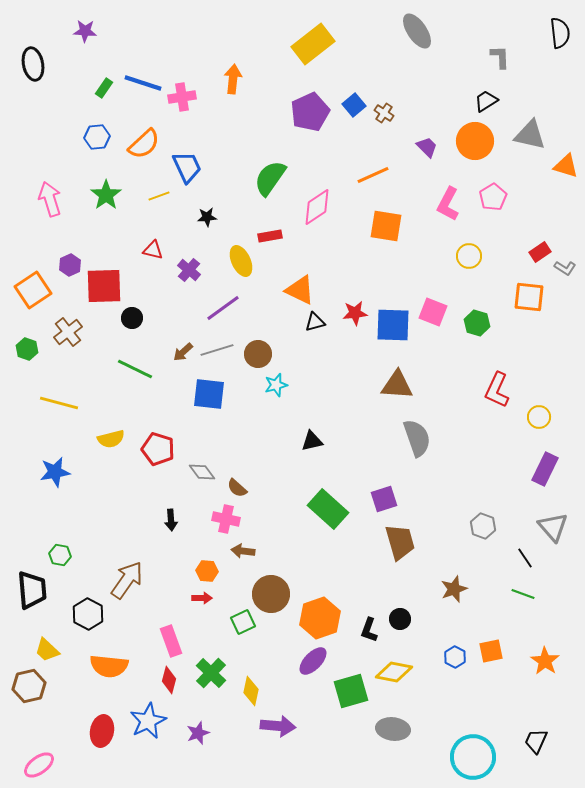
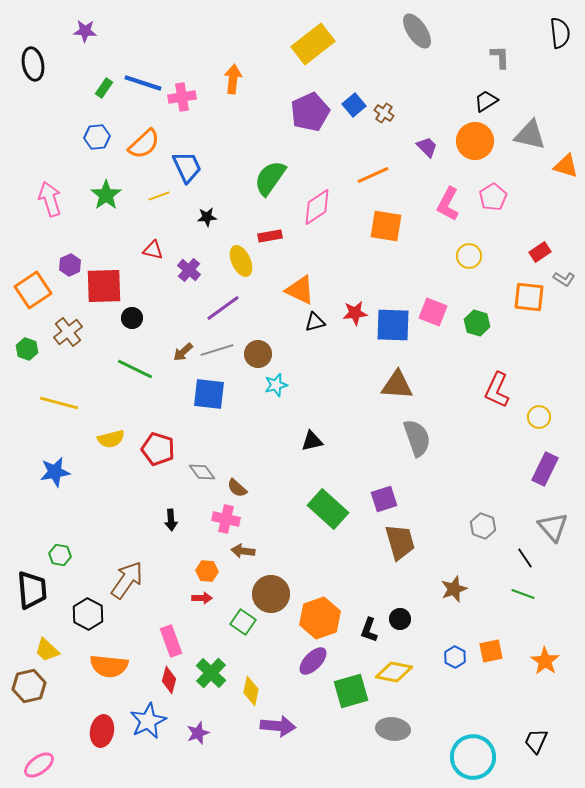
gray L-shape at (565, 268): moved 1 px left, 11 px down
green square at (243, 622): rotated 30 degrees counterclockwise
